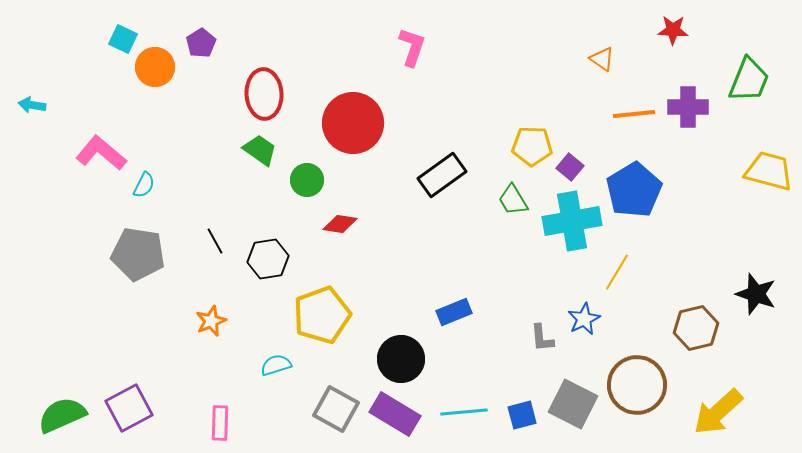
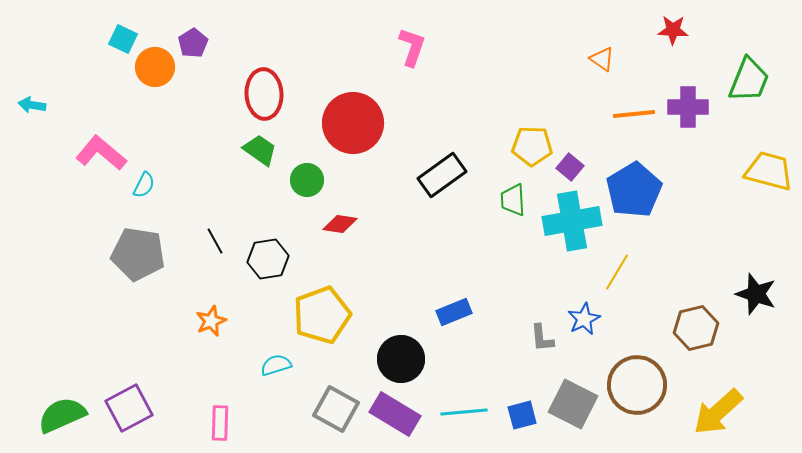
purple pentagon at (201, 43): moved 8 px left
green trapezoid at (513, 200): rotated 28 degrees clockwise
